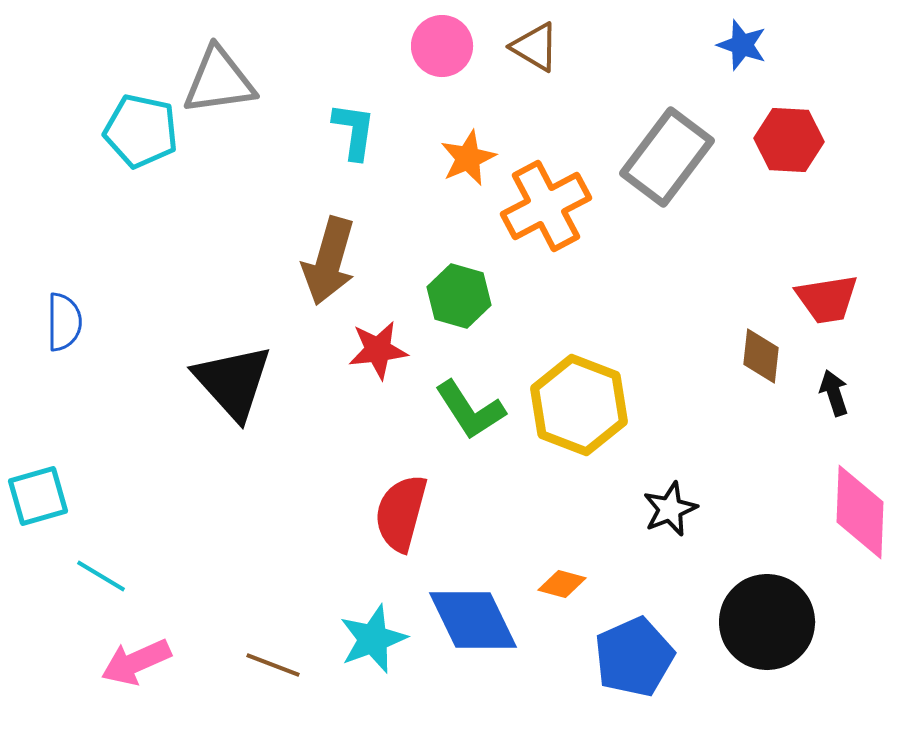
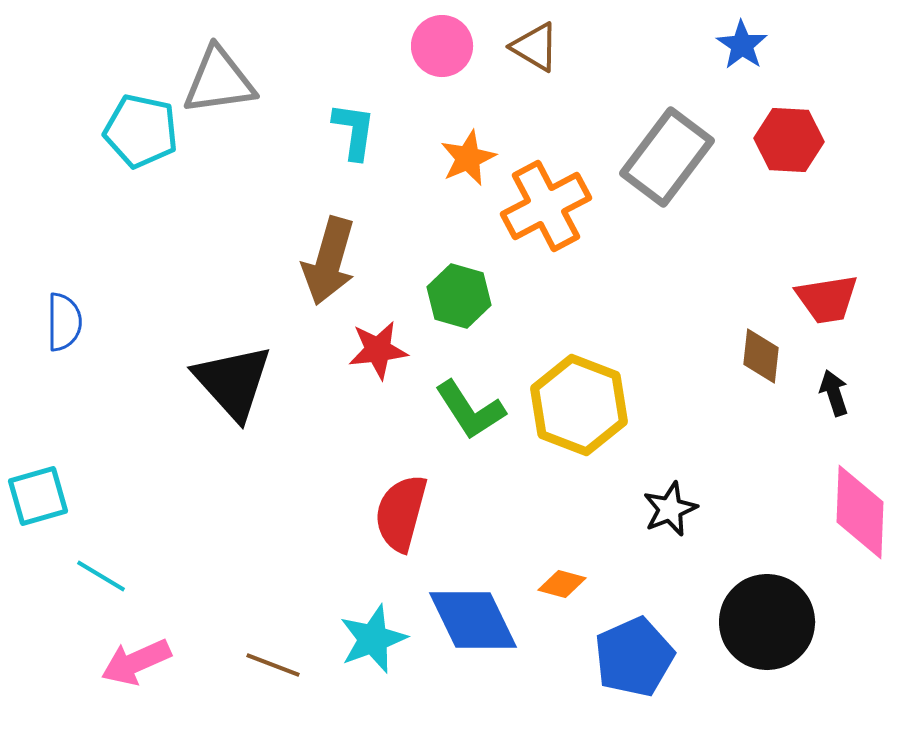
blue star: rotated 15 degrees clockwise
